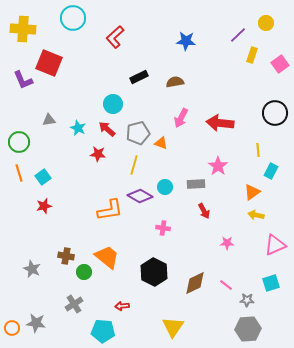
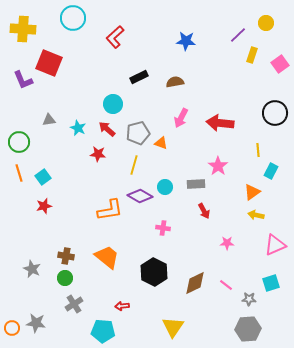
green circle at (84, 272): moved 19 px left, 6 px down
gray star at (247, 300): moved 2 px right, 1 px up
